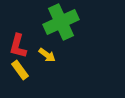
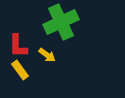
red L-shape: rotated 15 degrees counterclockwise
